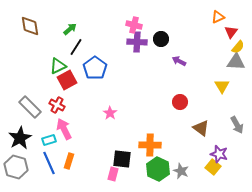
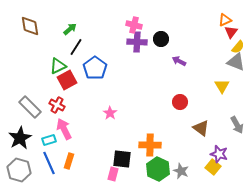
orange triangle: moved 7 px right, 3 px down
gray triangle: rotated 18 degrees clockwise
gray hexagon: moved 3 px right, 3 px down
